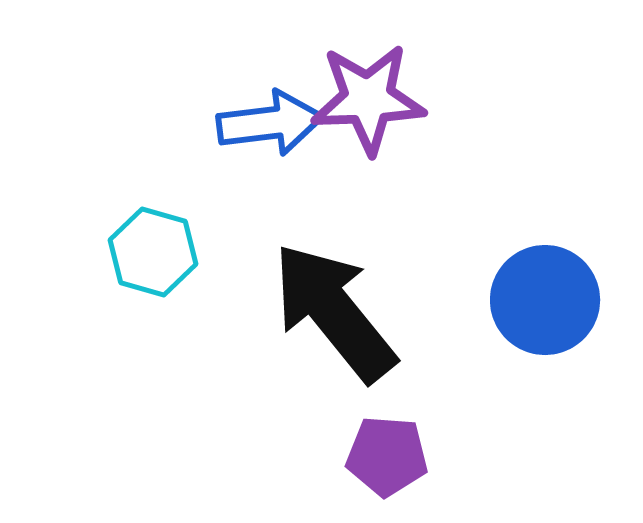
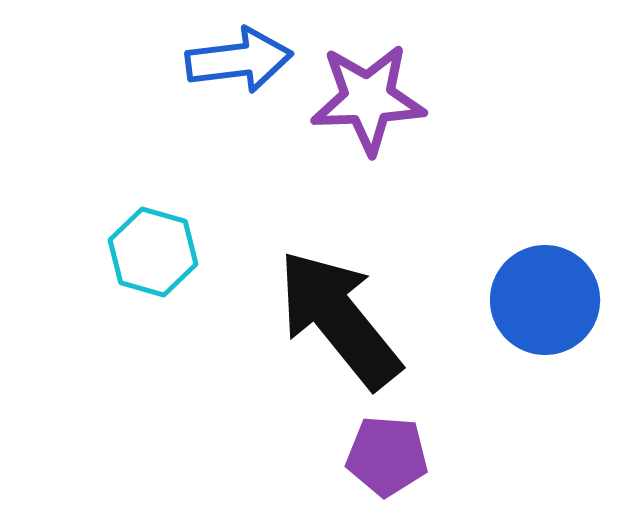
blue arrow: moved 31 px left, 63 px up
black arrow: moved 5 px right, 7 px down
